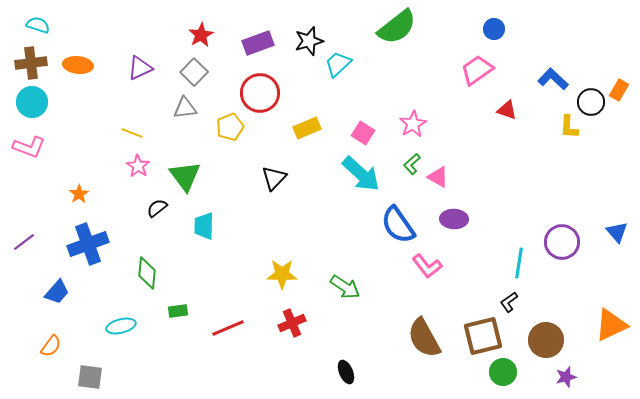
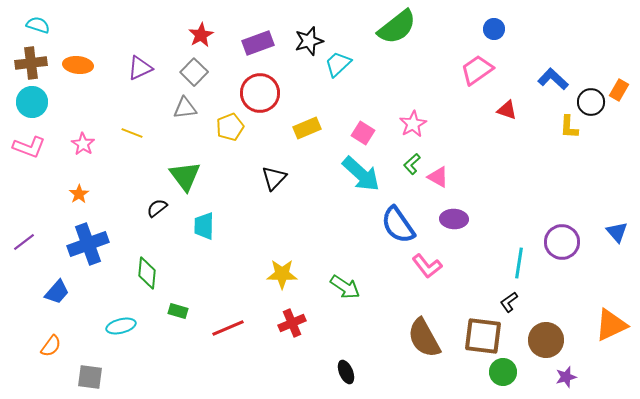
pink star at (138, 166): moved 55 px left, 22 px up
green rectangle at (178, 311): rotated 24 degrees clockwise
brown square at (483, 336): rotated 21 degrees clockwise
